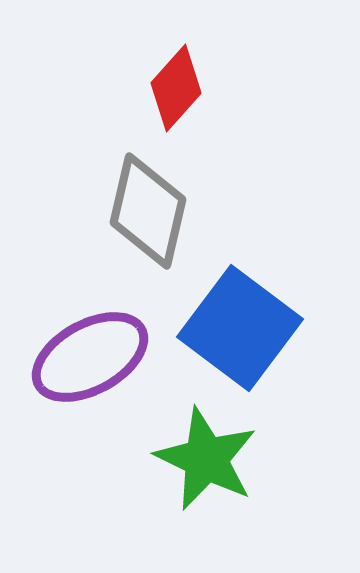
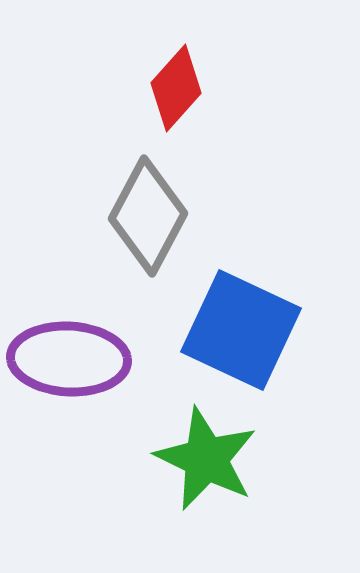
gray diamond: moved 5 px down; rotated 15 degrees clockwise
blue square: moved 1 px right, 2 px down; rotated 12 degrees counterclockwise
purple ellipse: moved 21 px left, 2 px down; rotated 32 degrees clockwise
